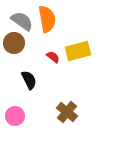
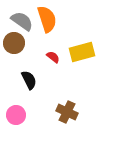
orange semicircle: rotated 8 degrees counterclockwise
yellow rectangle: moved 4 px right, 1 px down
brown cross: rotated 15 degrees counterclockwise
pink circle: moved 1 px right, 1 px up
